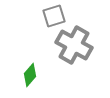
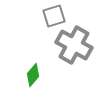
green diamond: moved 3 px right
